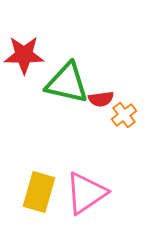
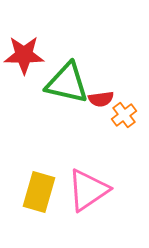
pink triangle: moved 2 px right, 3 px up
